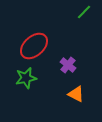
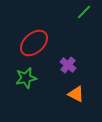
red ellipse: moved 3 px up
